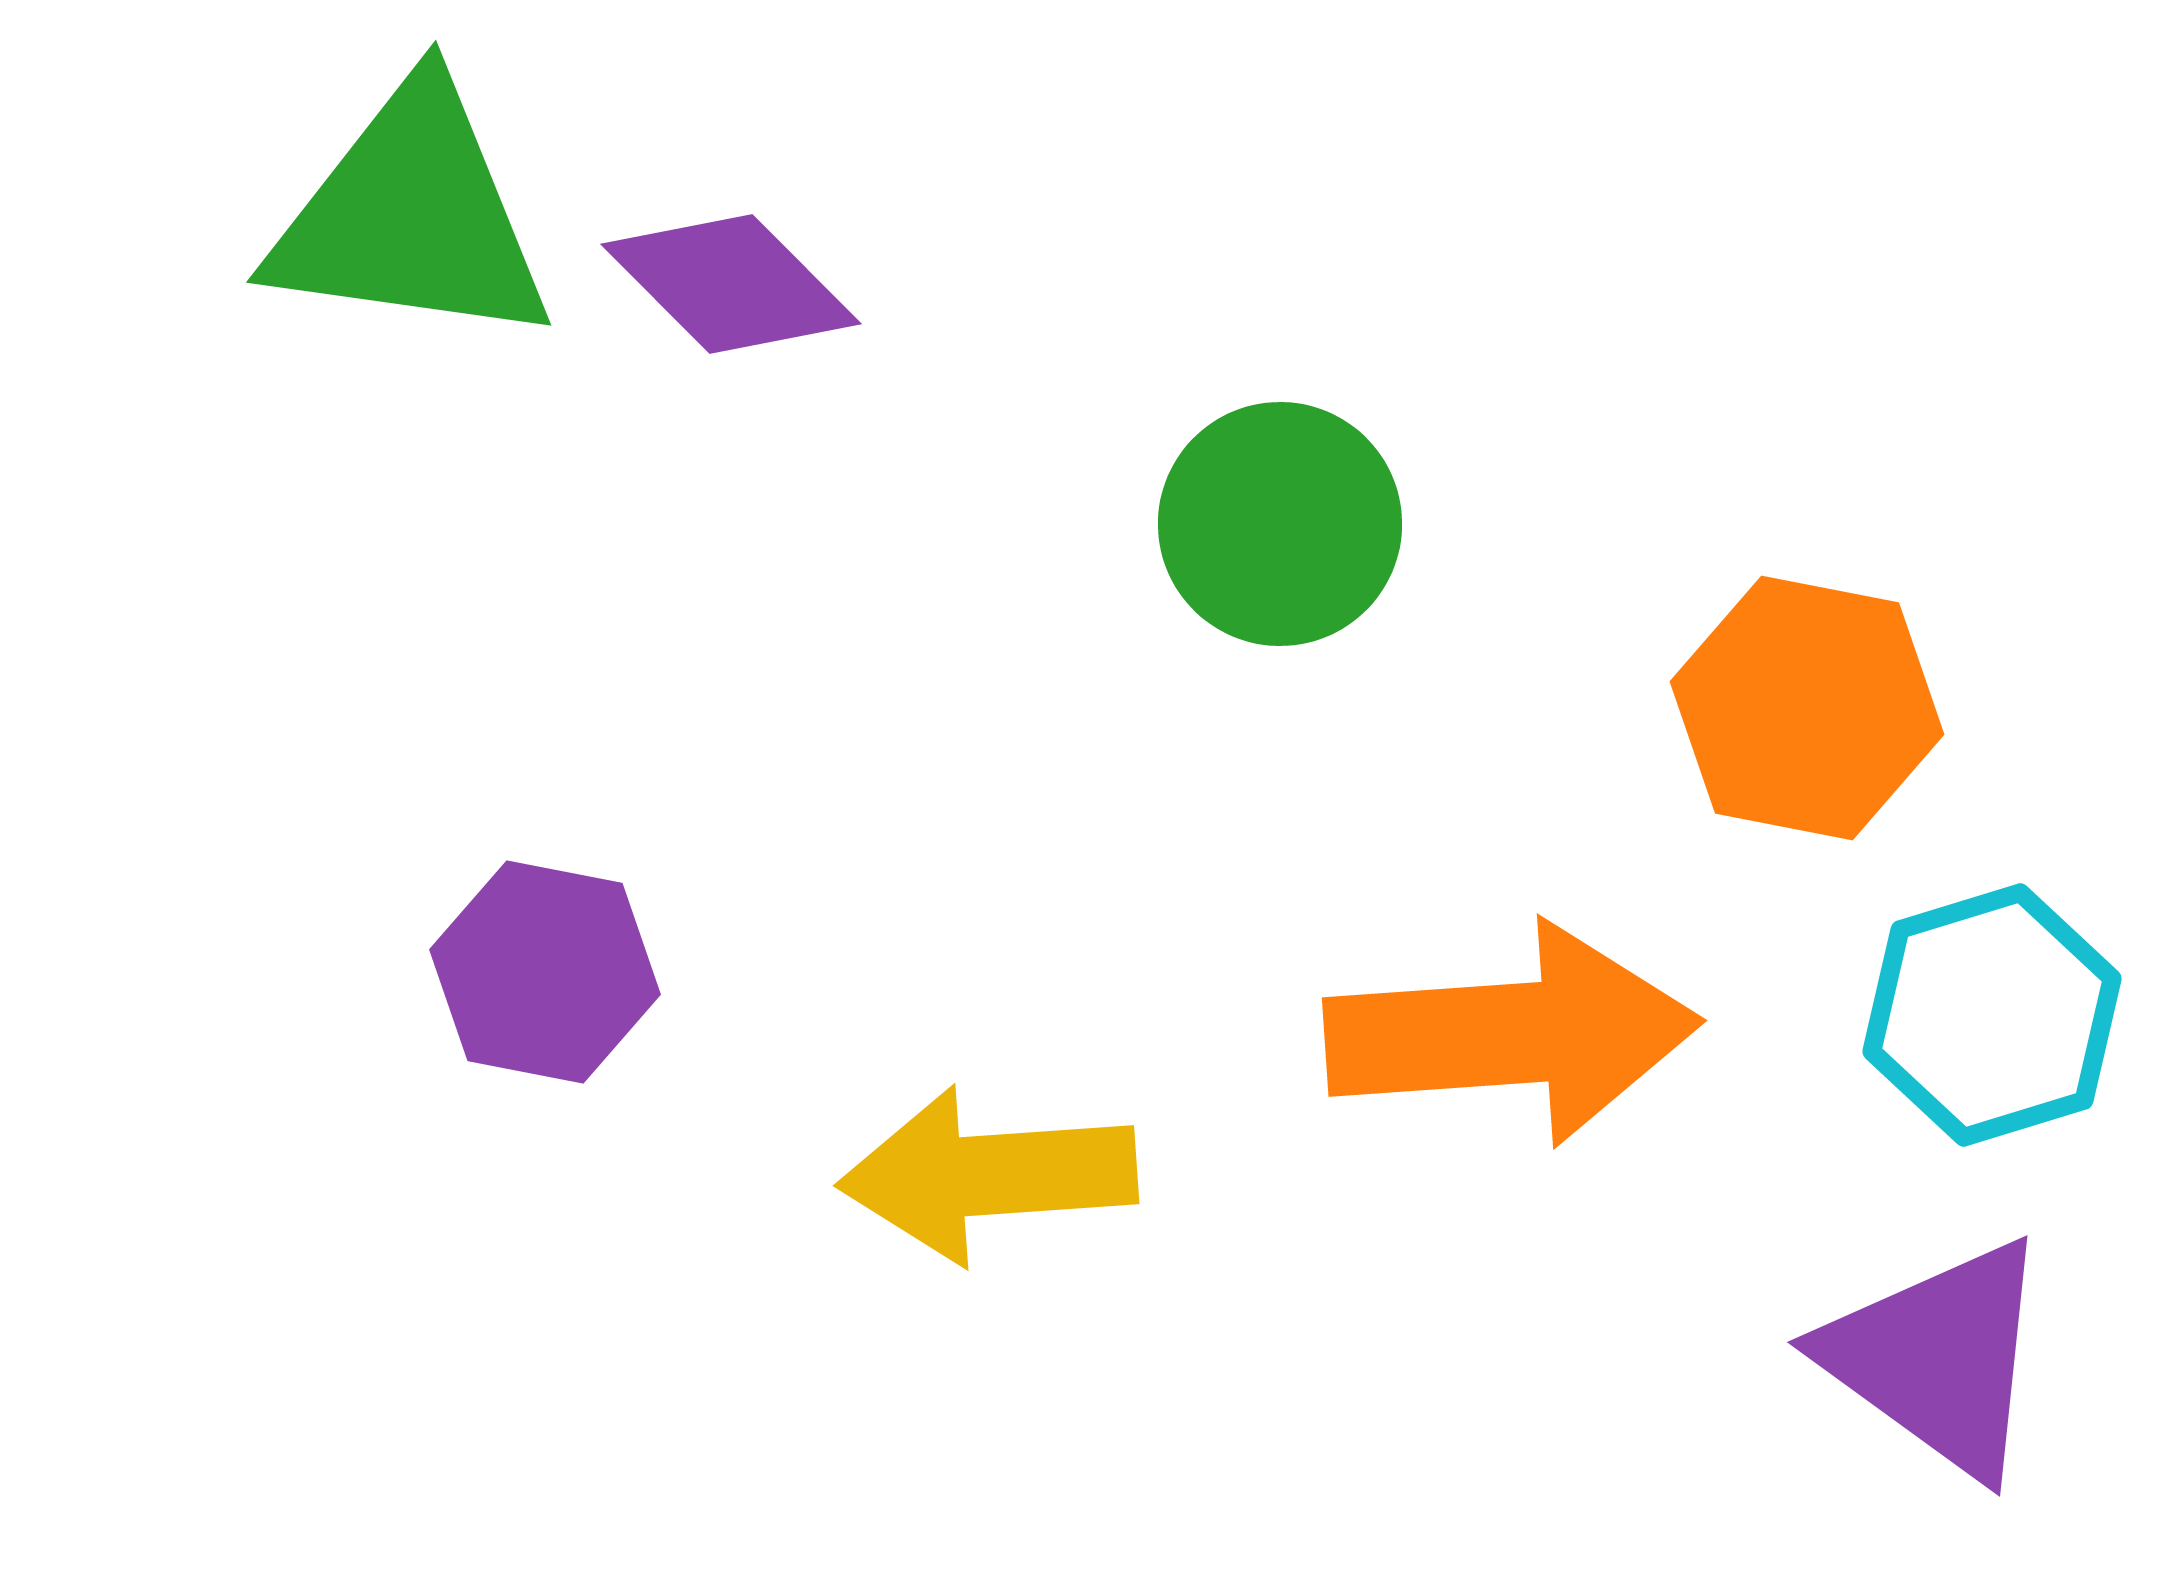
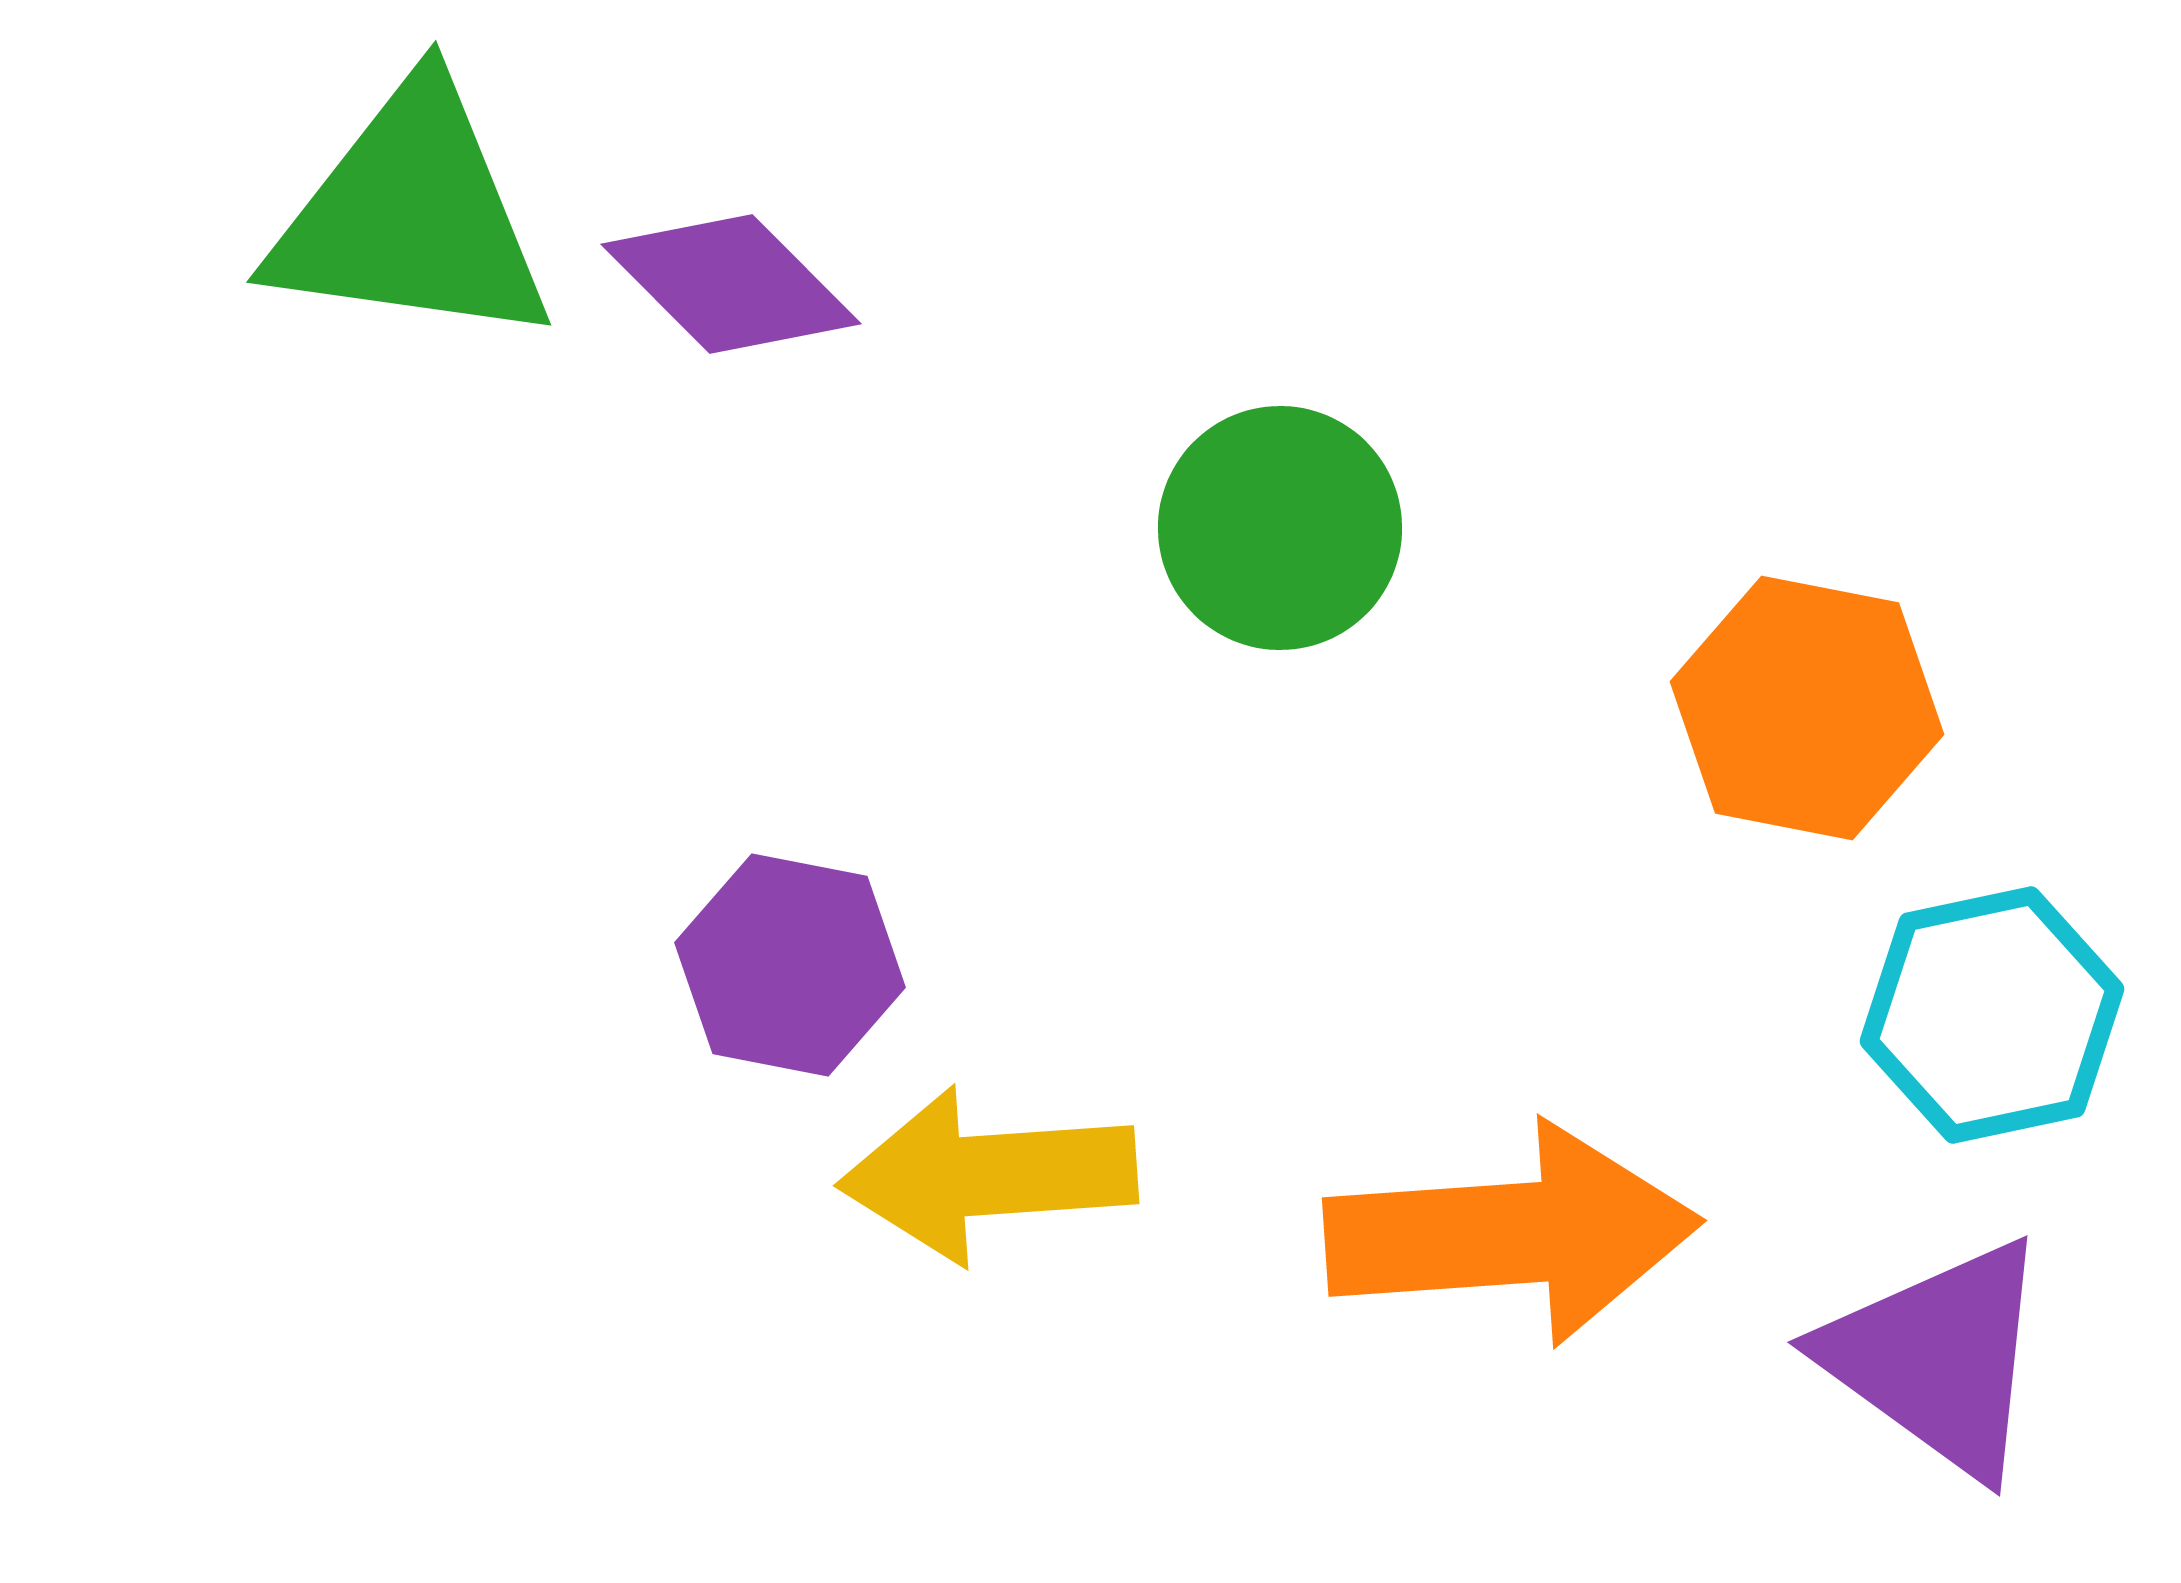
green circle: moved 4 px down
purple hexagon: moved 245 px right, 7 px up
cyan hexagon: rotated 5 degrees clockwise
orange arrow: moved 200 px down
